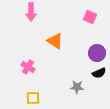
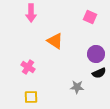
pink arrow: moved 1 px down
purple circle: moved 1 px left, 1 px down
yellow square: moved 2 px left, 1 px up
